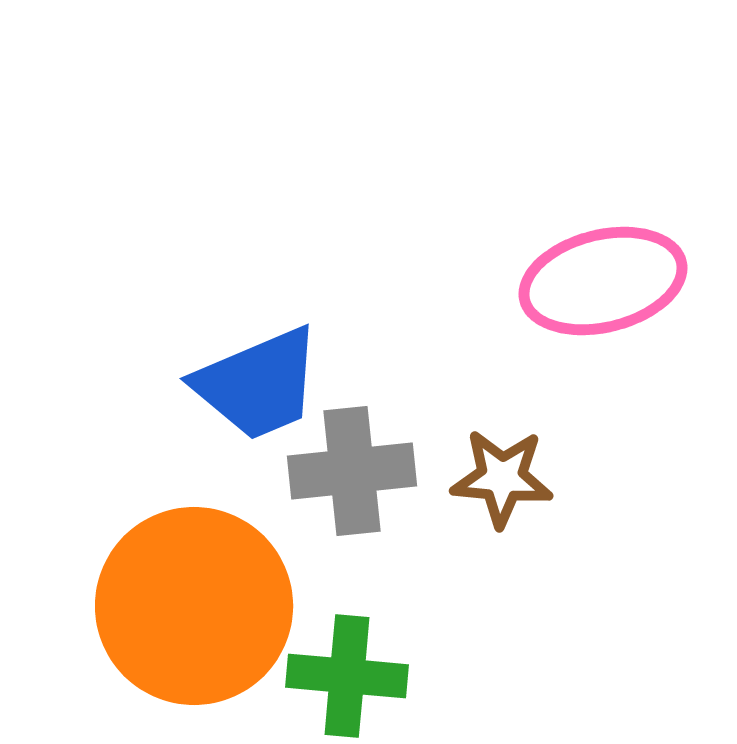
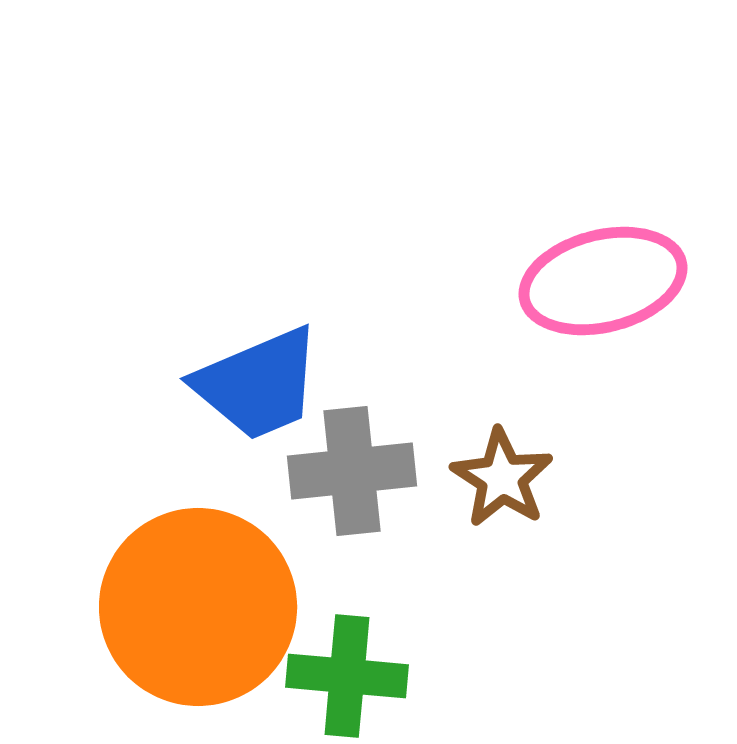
brown star: rotated 28 degrees clockwise
orange circle: moved 4 px right, 1 px down
